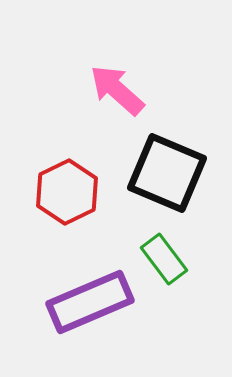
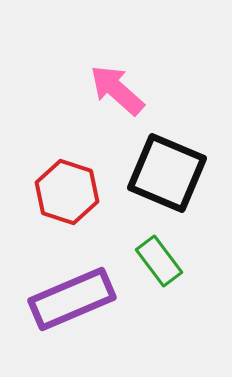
red hexagon: rotated 16 degrees counterclockwise
green rectangle: moved 5 px left, 2 px down
purple rectangle: moved 18 px left, 3 px up
